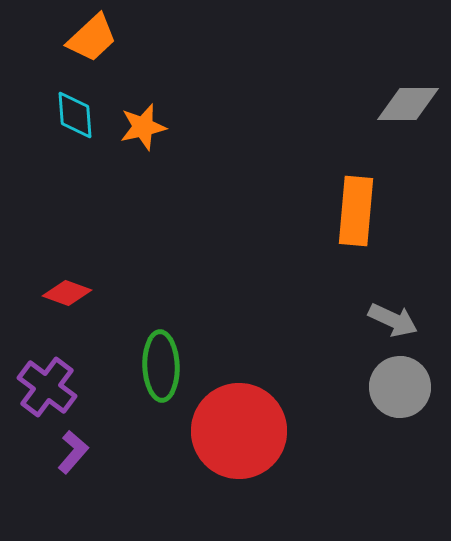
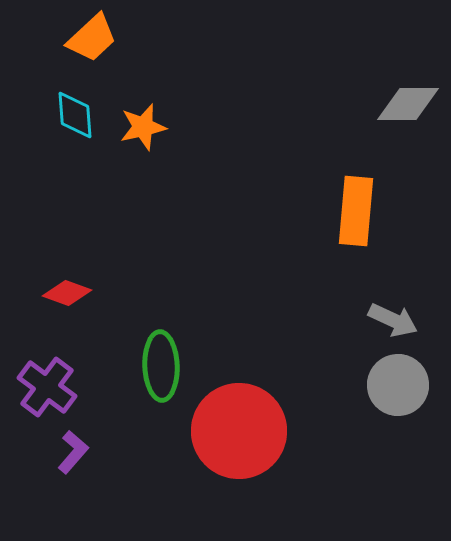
gray circle: moved 2 px left, 2 px up
